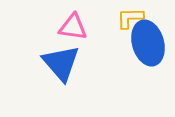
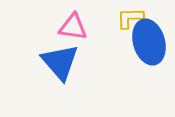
blue ellipse: moved 1 px right, 1 px up
blue triangle: moved 1 px left, 1 px up
